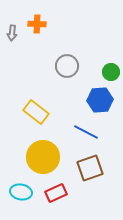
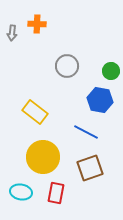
green circle: moved 1 px up
blue hexagon: rotated 15 degrees clockwise
yellow rectangle: moved 1 px left
red rectangle: rotated 55 degrees counterclockwise
